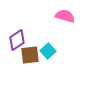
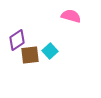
pink semicircle: moved 6 px right
cyan square: moved 2 px right
